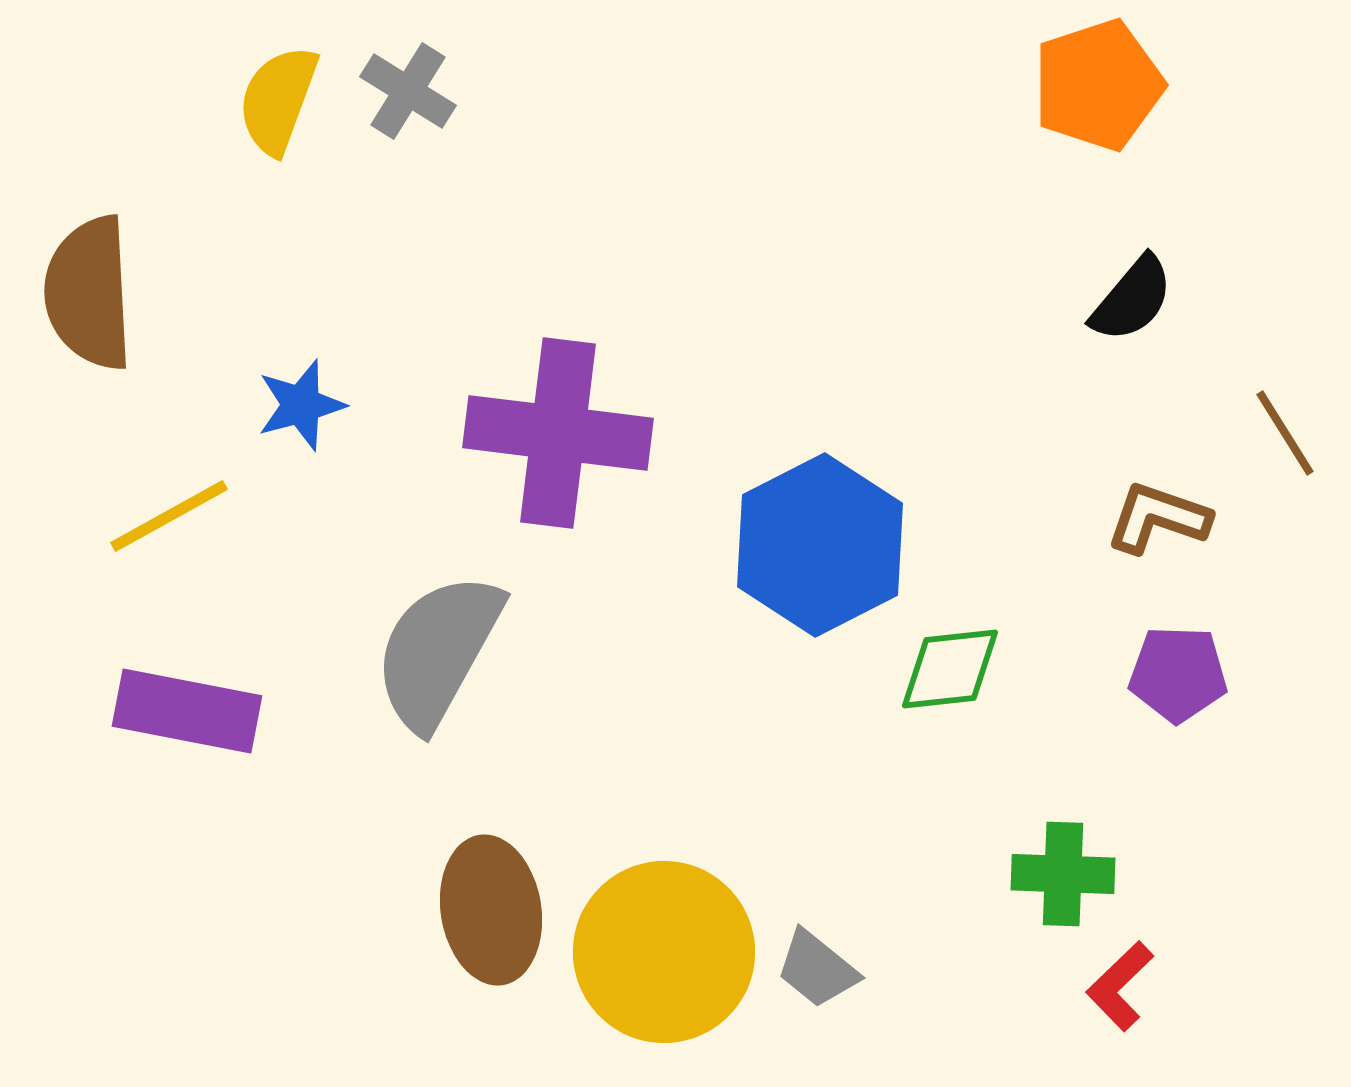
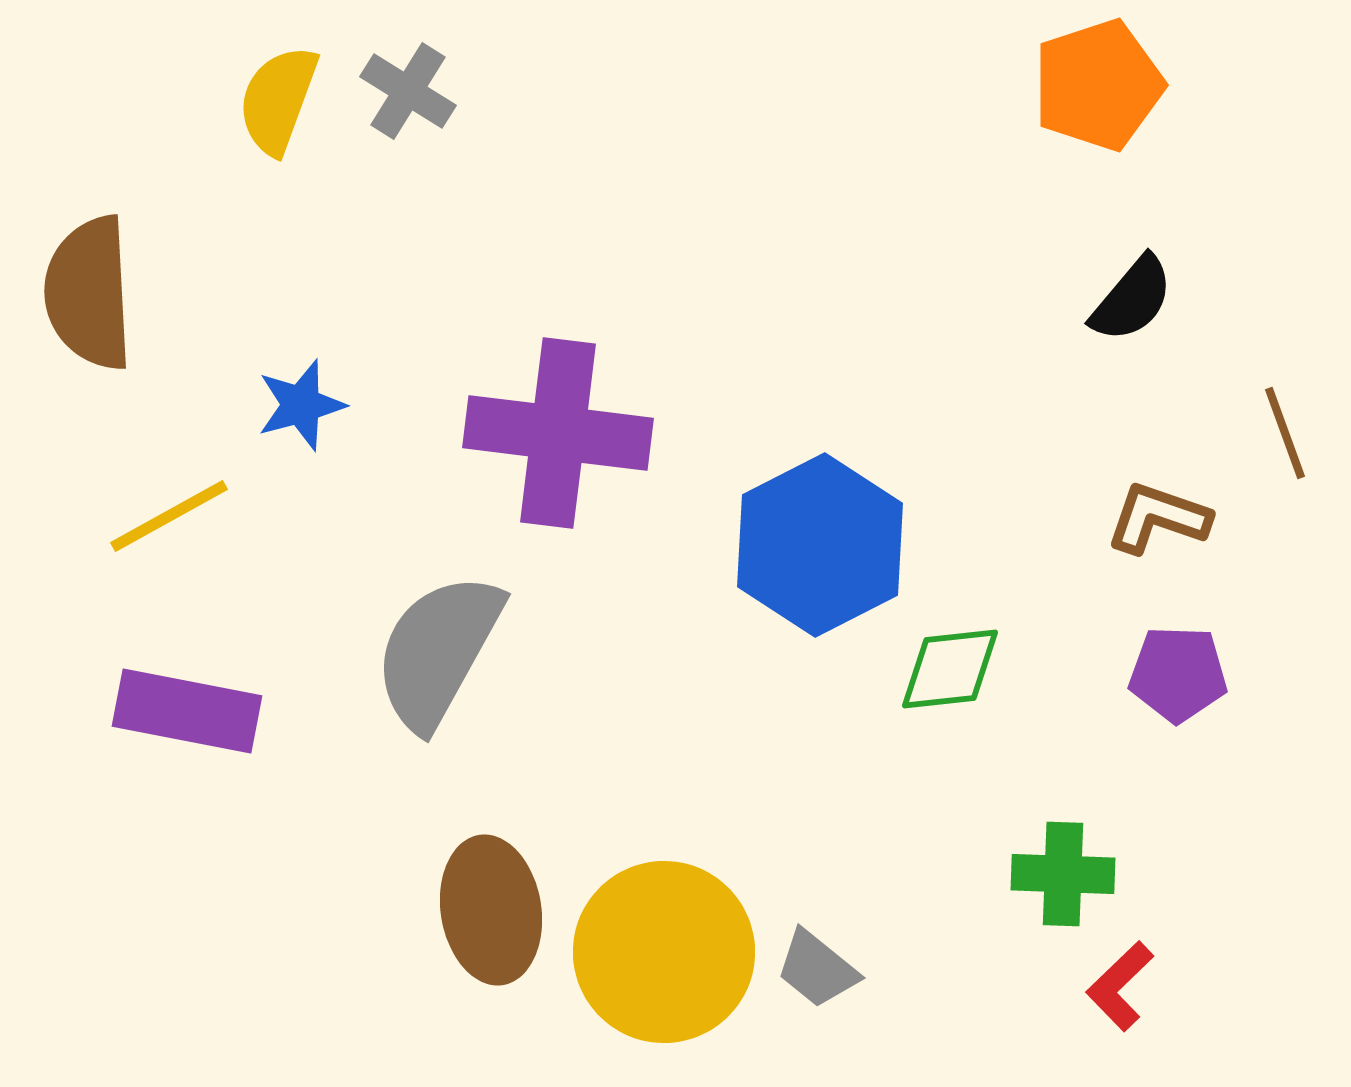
brown line: rotated 12 degrees clockwise
